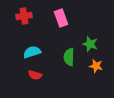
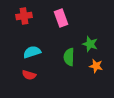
red semicircle: moved 6 px left
